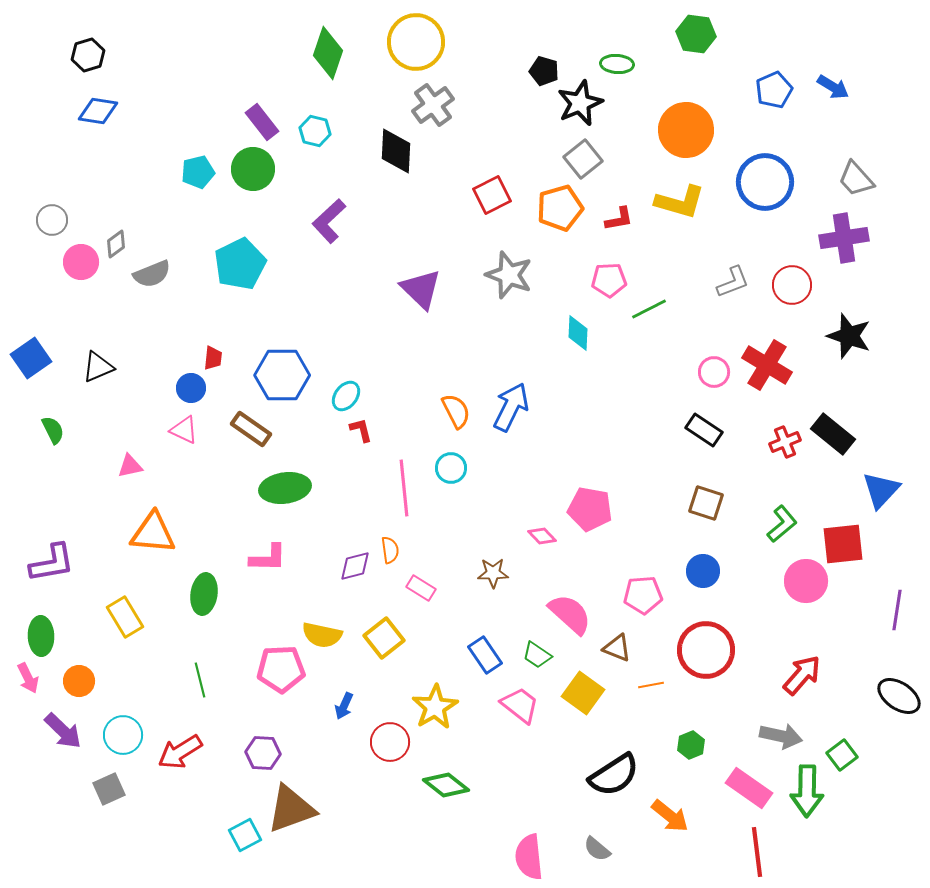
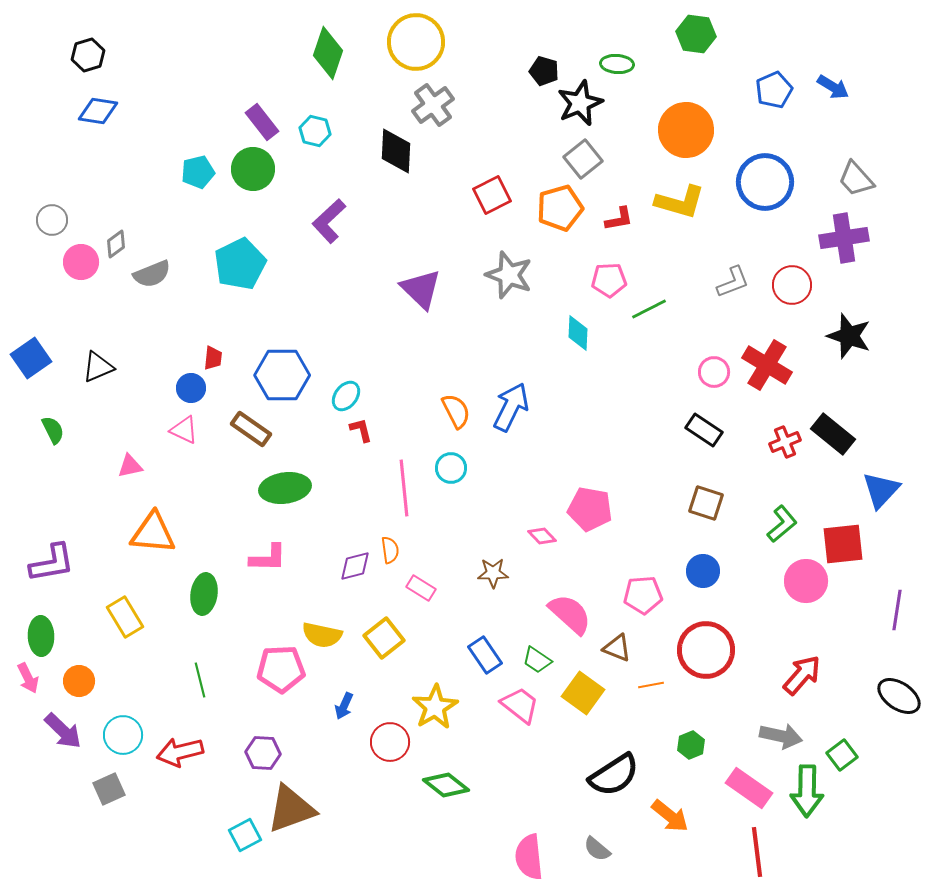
green trapezoid at (537, 655): moved 5 px down
red arrow at (180, 752): rotated 18 degrees clockwise
